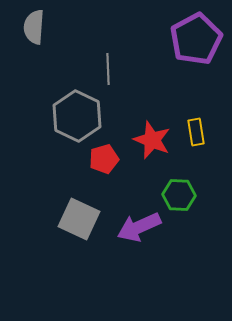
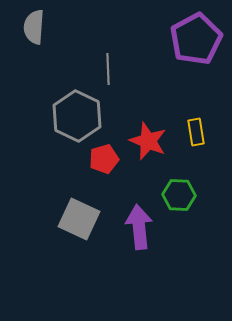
red star: moved 4 px left, 1 px down
purple arrow: rotated 108 degrees clockwise
